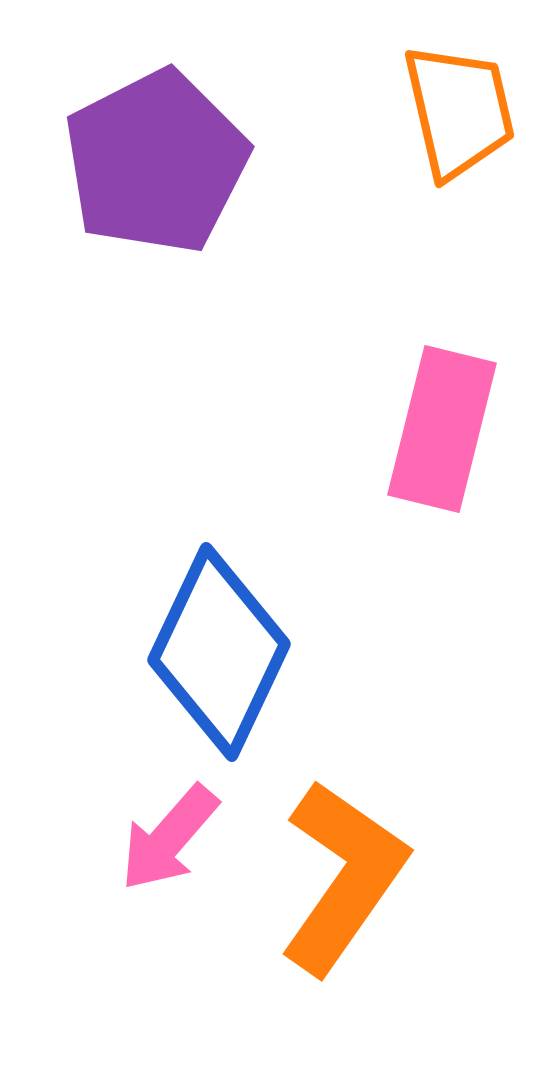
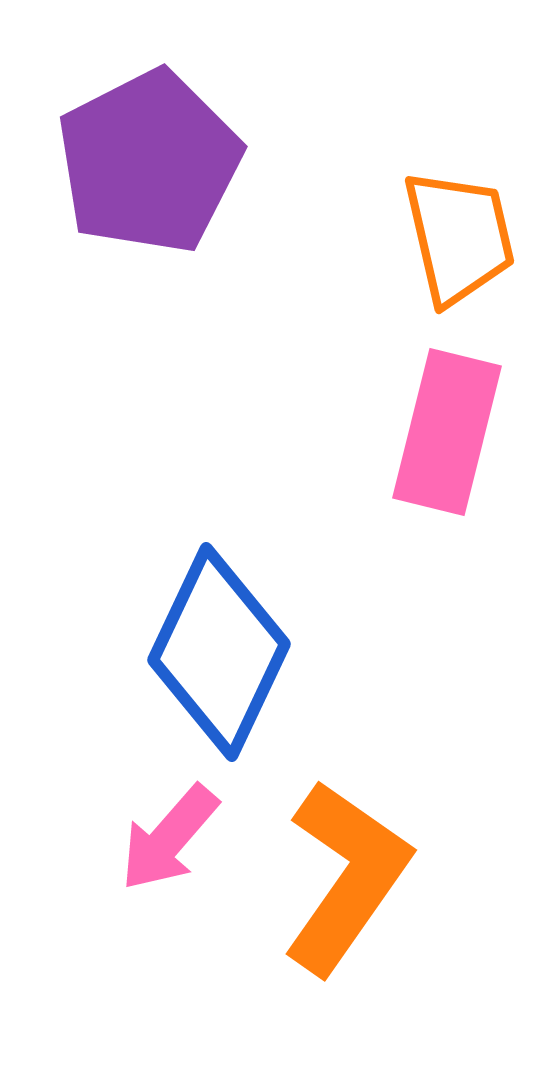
orange trapezoid: moved 126 px down
purple pentagon: moved 7 px left
pink rectangle: moved 5 px right, 3 px down
orange L-shape: moved 3 px right
